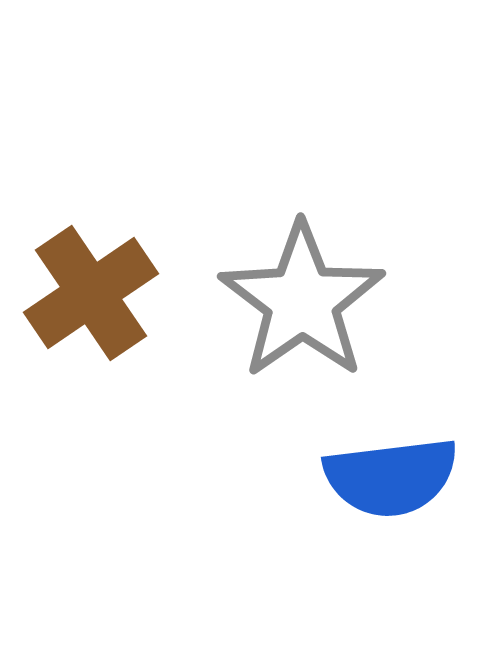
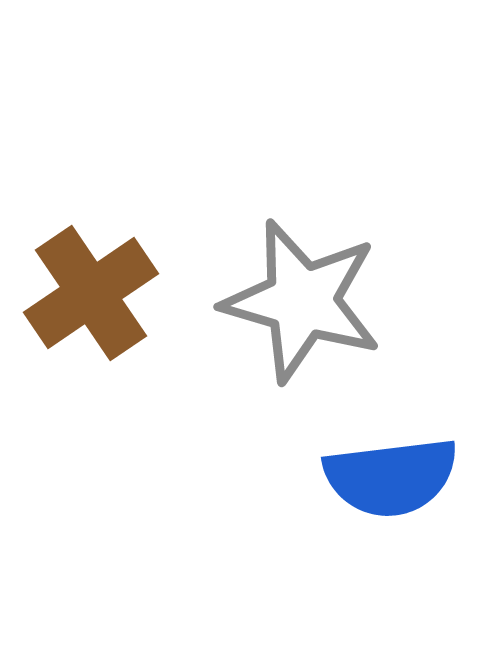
gray star: rotated 21 degrees counterclockwise
